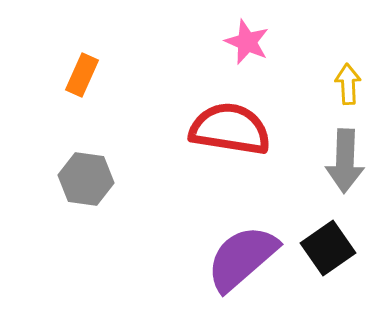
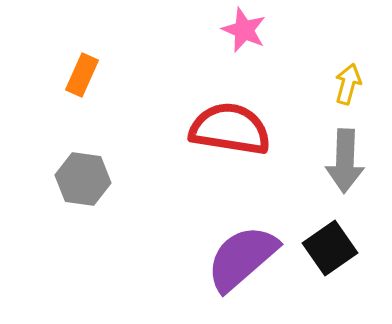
pink star: moved 3 px left, 12 px up
yellow arrow: rotated 18 degrees clockwise
gray hexagon: moved 3 px left
black square: moved 2 px right
